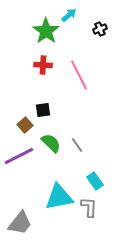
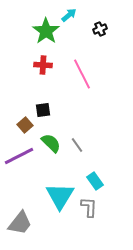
pink line: moved 3 px right, 1 px up
cyan triangle: moved 1 px right, 1 px up; rotated 48 degrees counterclockwise
